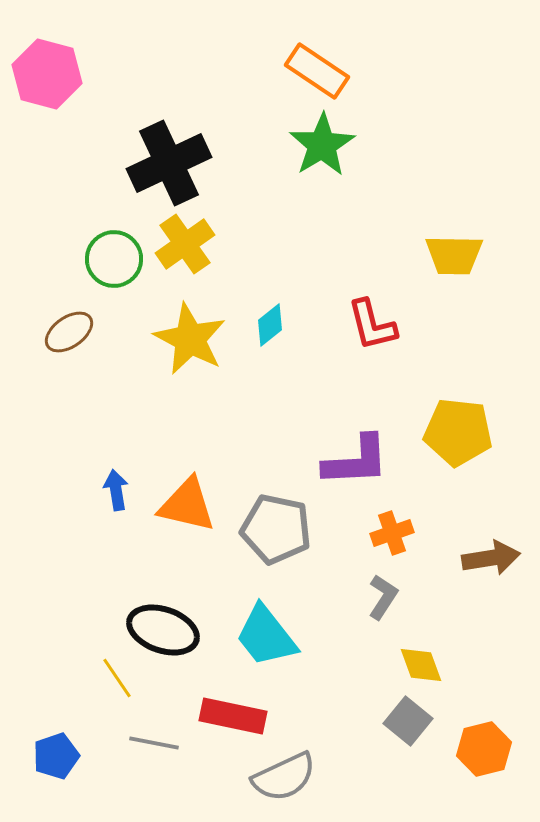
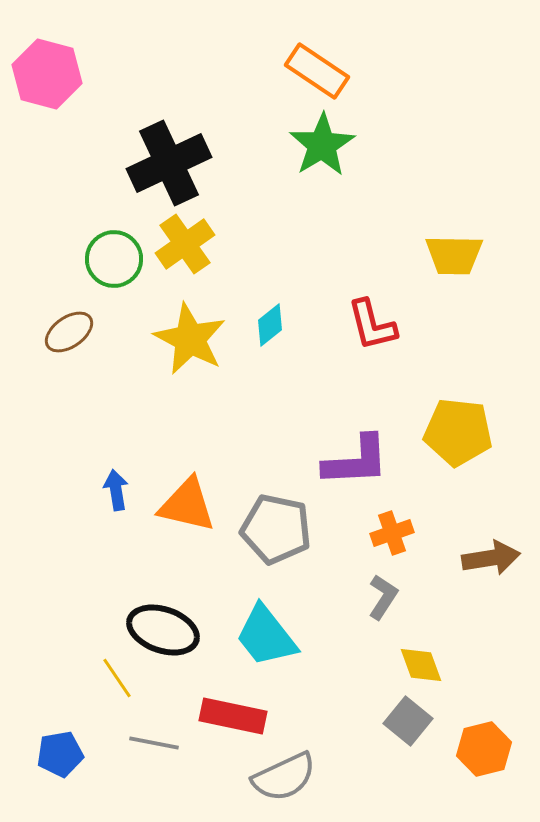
blue pentagon: moved 4 px right, 2 px up; rotated 9 degrees clockwise
